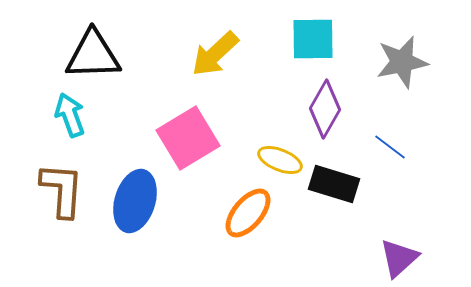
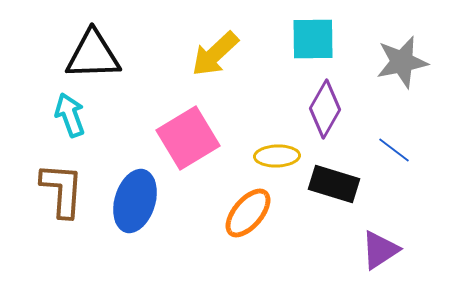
blue line: moved 4 px right, 3 px down
yellow ellipse: moved 3 px left, 4 px up; rotated 24 degrees counterclockwise
purple triangle: moved 19 px left, 8 px up; rotated 9 degrees clockwise
